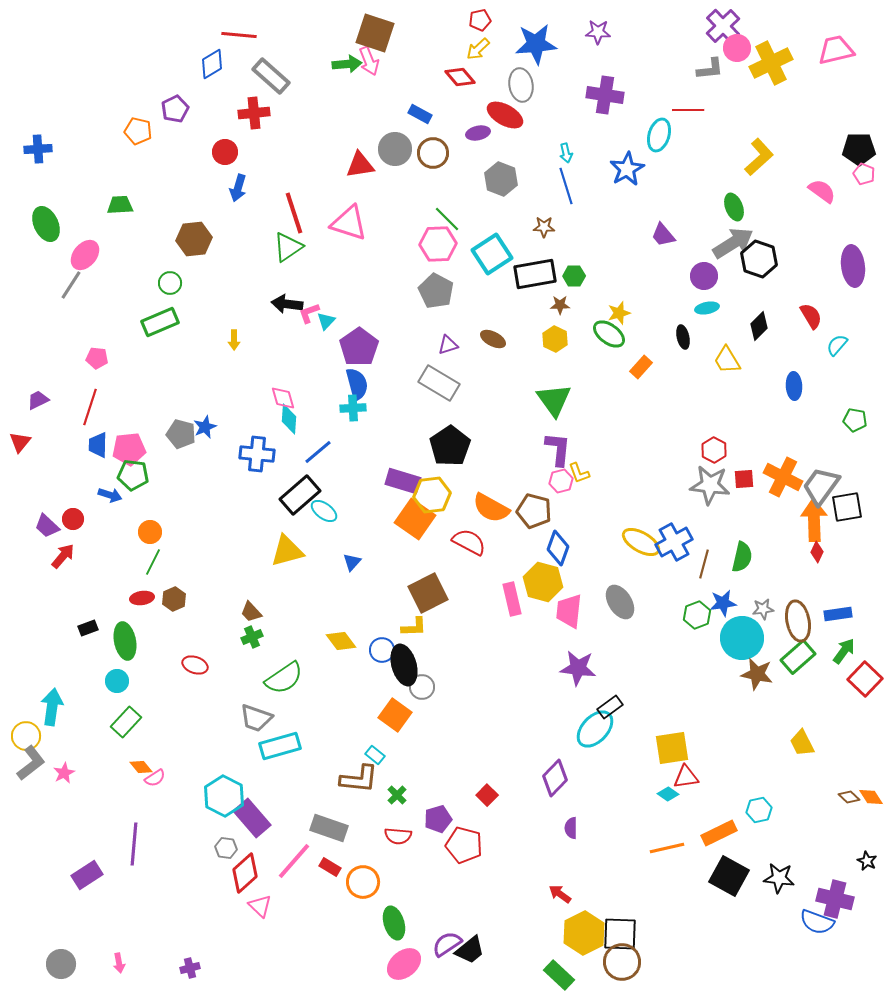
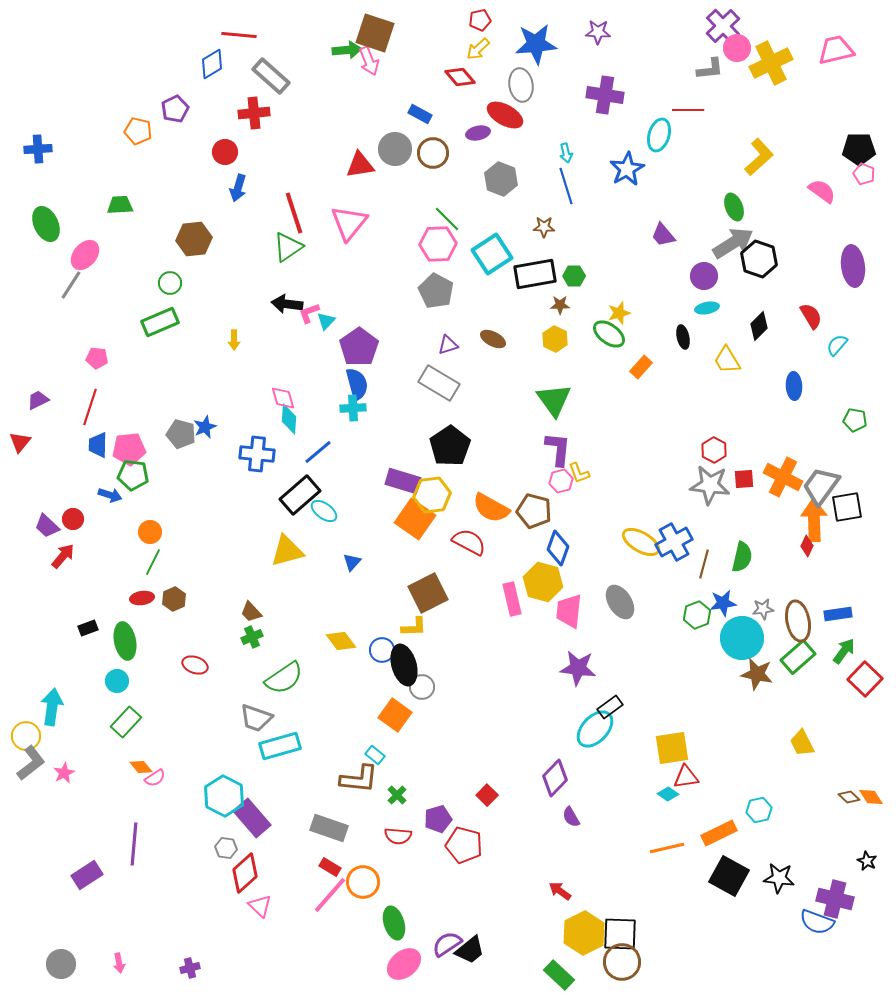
green arrow at (347, 64): moved 14 px up
pink triangle at (349, 223): rotated 51 degrees clockwise
red diamond at (817, 552): moved 10 px left, 6 px up
purple semicircle at (571, 828): moved 11 px up; rotated 30 degrees counterclockwise
pink line at (294, 861): moved 36 px right, 34 px down
red arrow at (560, 894): moved 3 px up
